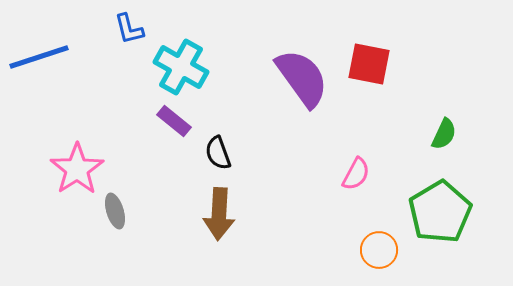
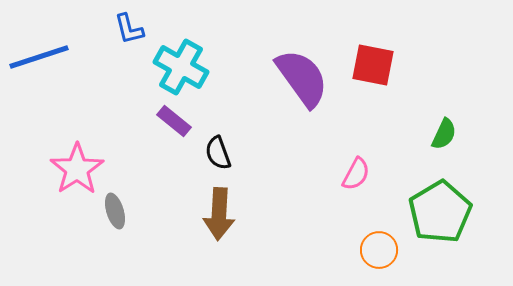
red square: moved 4 px right, 1 px down
